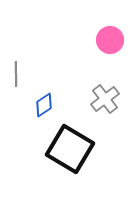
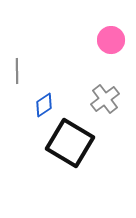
pink circle: moved 1 px right
gray line: moved 1 px right, 3 px up
black square: moved 6 px up
